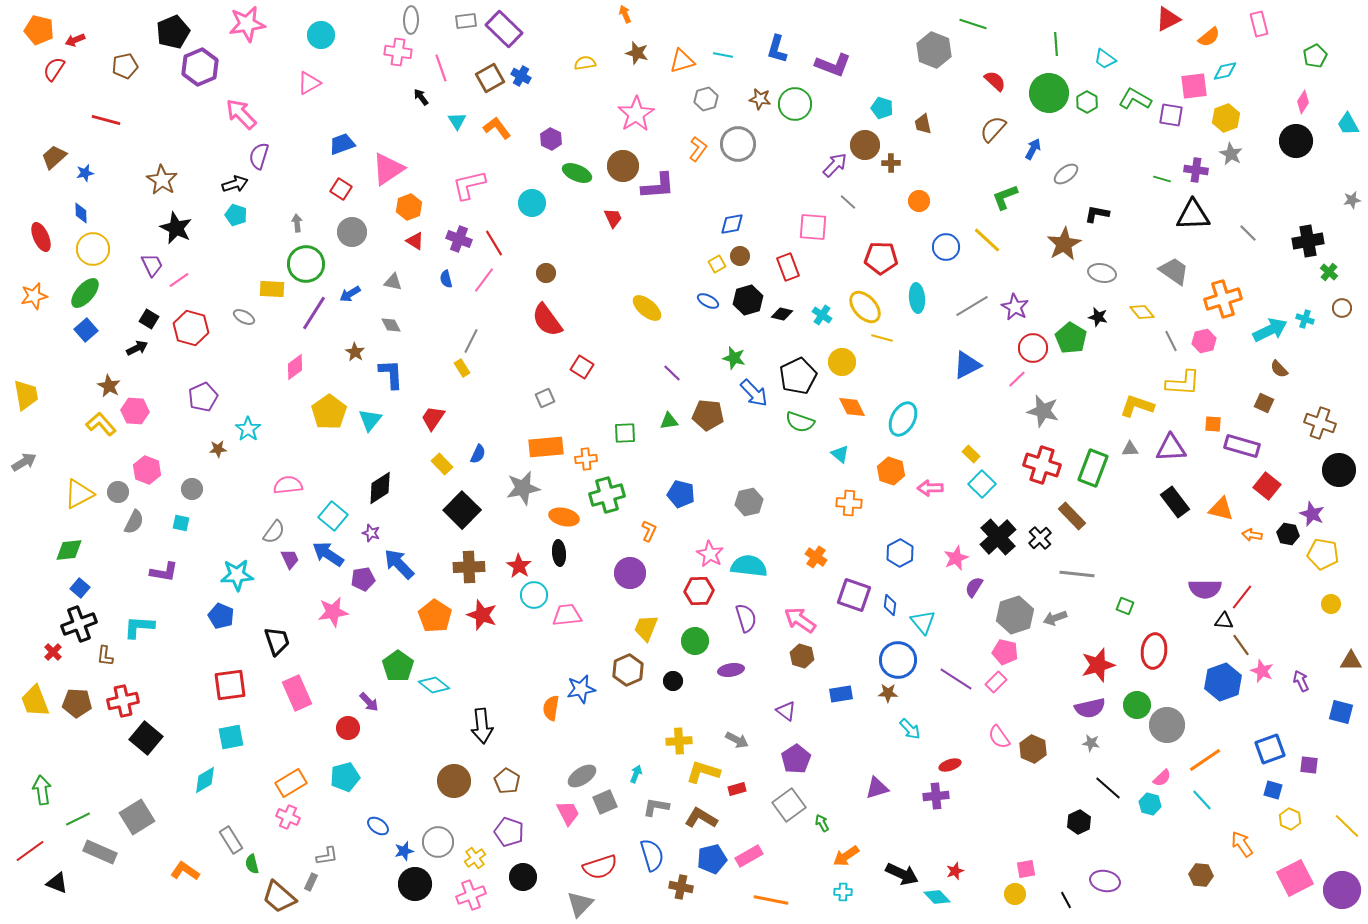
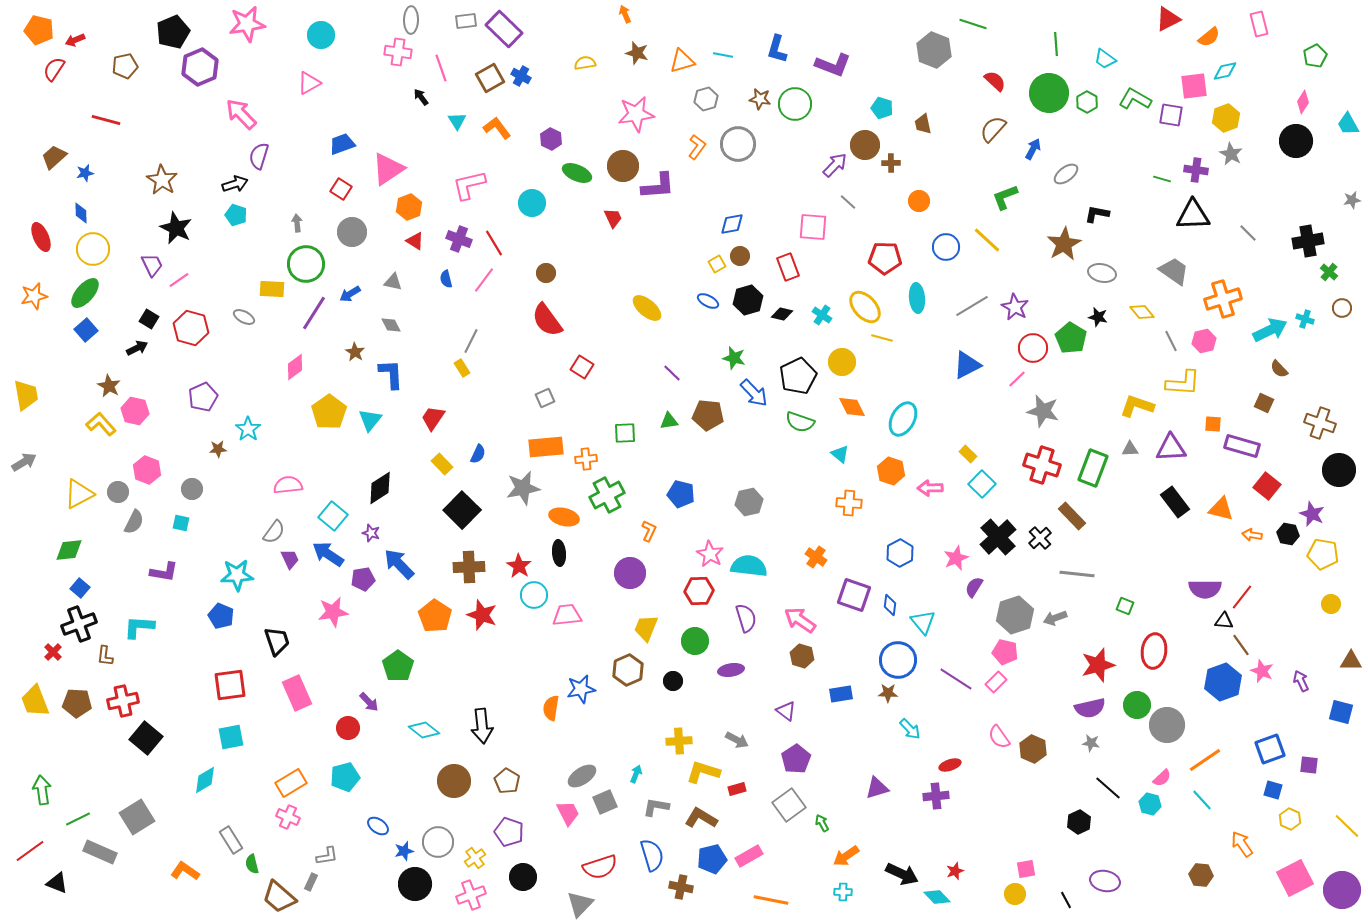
pink star at (636, 114): rotated 24 degrees clockwise
orange L-shape at (698, 149): moved 1 px left, 2 px up
red pentagon at (881, 258): moved 4 px right
pink hexagon at (135, 411): rotated 8 degrees clockwise
yellow rectangle at (971, 454): moved 3 px left
green cross at (607, 495): rotated 12 degrees counterclockwise
cyan diamond at (434, 685): moved 10 px left, 45 px down
